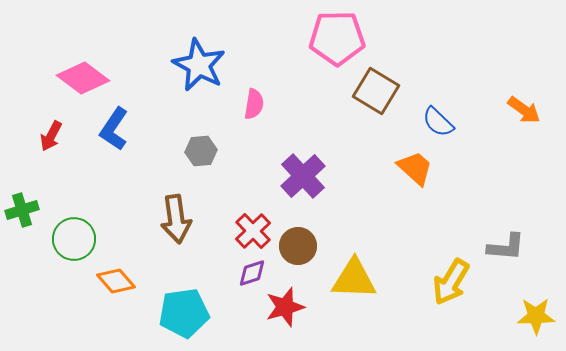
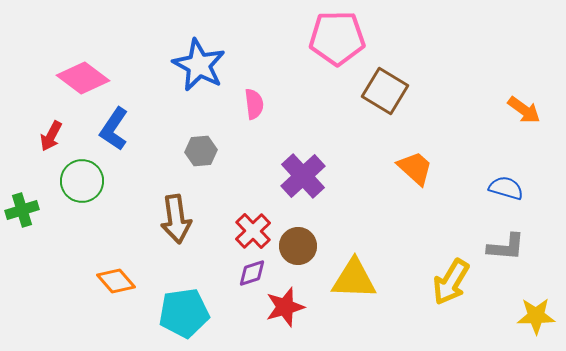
brown square: moved 9 px right
pink semicircle: rotated 16 degrees counterclockwise
blue semicircle: moved 68 px right, 66 px down; rotated 152 degrees clockwise
green circle: moved 8 px right, 58 px up
